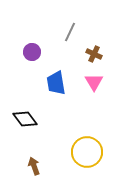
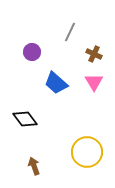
blue trapezoid: rotated 40 degrees counterclockwise
